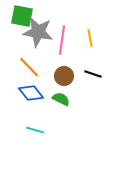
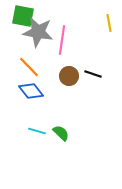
green square: moved 1 px right
yellow line: moved 19 px right, 15 px up
brown circle: moved 5 px right
blue diamond: moved 2 px up
green semicircle: moved 34 px down; rotated 18 degrees clockwise
cyan line: moved 2 px right, 1 px down
